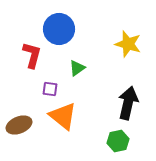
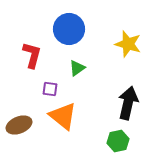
blue circle: moved 10 px right
